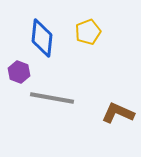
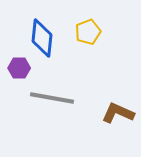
purple hexagon: moved 4 px up; rotated 20 degrees counterclockwise
